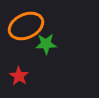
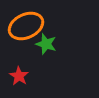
green star: rotated 20 degrees clockwise
